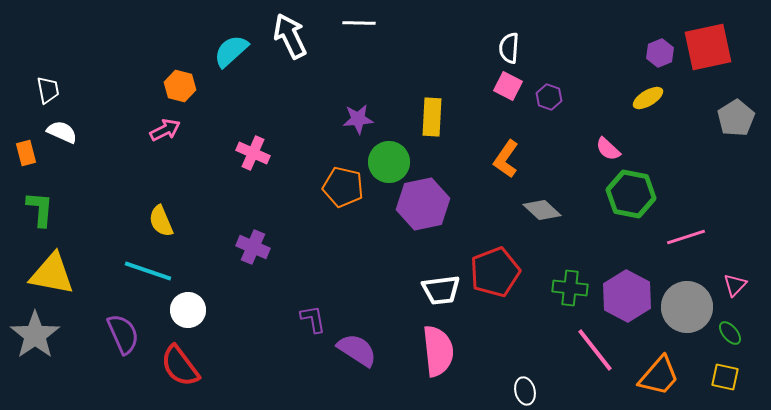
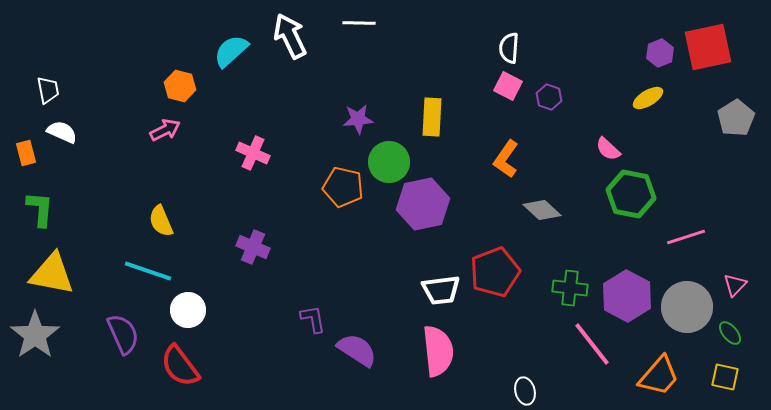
pink line at (595, 350): moved 3 px left, 6 px up
